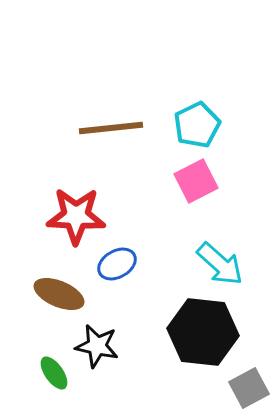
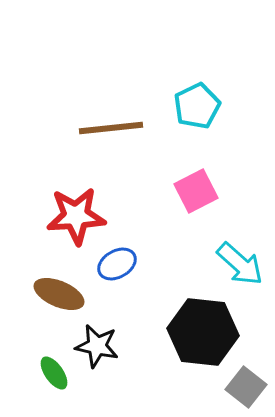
cyan pentagon: moved 19 px up
pink square: moved 10 px down
red star: rotated 6 degrees counterclockwise
cyan arrow: moved 20 px right
gray square: moved 3 px left, 1 px up; rotated 24 degrees counterclockwise
